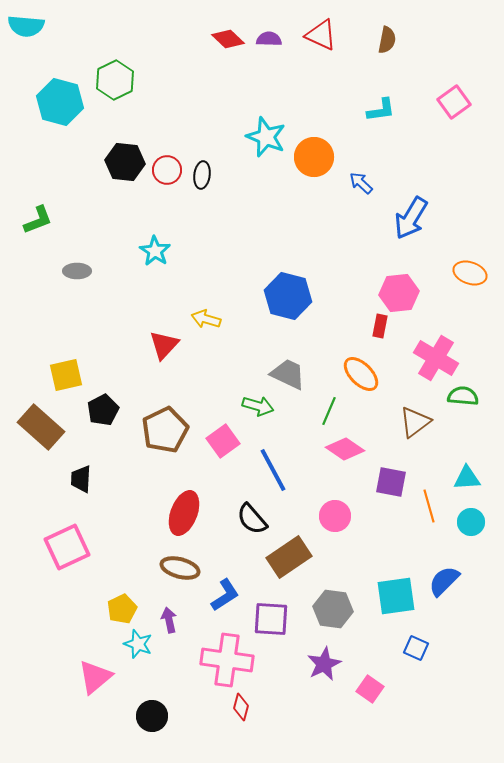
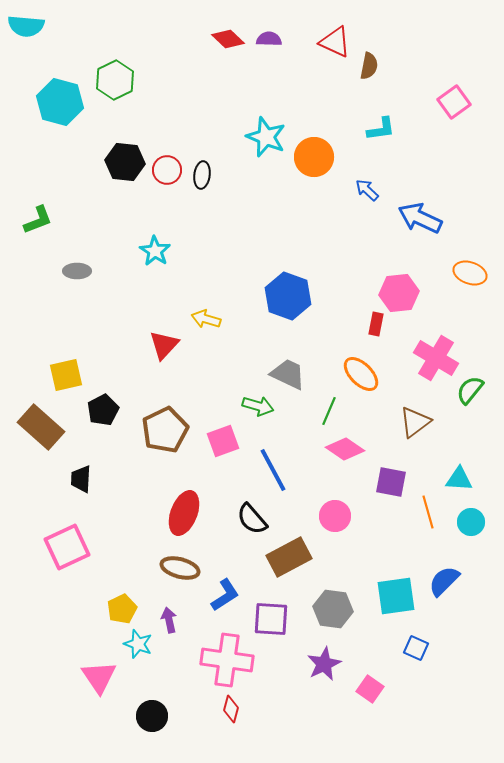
red triangle at (321, 35): moved 14 px right, 7 px down
brown semicircle at (387, 40): moved 18 px left, 26 px down
cyan L-shape at (381, 110): moved 19 px down
blue arrow at (361, 183): moved 6 px right, 7 px down
blue arrow at (411, 218): moved 9 px right; rotated 84 degrees clockwise
blue hexagon at (288, 296): rotated 6 degrees clockwise
red rectangle at (380, 326): moved 4 px left, 2 px up
green semicircle at (463, 396): moved 7 px right, 6 px up; rotated 56 degrees counterclockwise
pink square at (223, 441): rotated 16 degrees clockwise
cyan triangle at (467, 478): moved 8 px left, 1 px down; rotated 8 degrees clockwise
orange line at (429, 506): moved 1 px left, 6 px down
brown rectangle at (289, 557): rotated 6 degrees clockwise
pink triangle at (95, 677): moved 4 px right; rotated 24 degrees counterclockwise
red diamond at (241, 707): moved 10 px left, 2 px down
